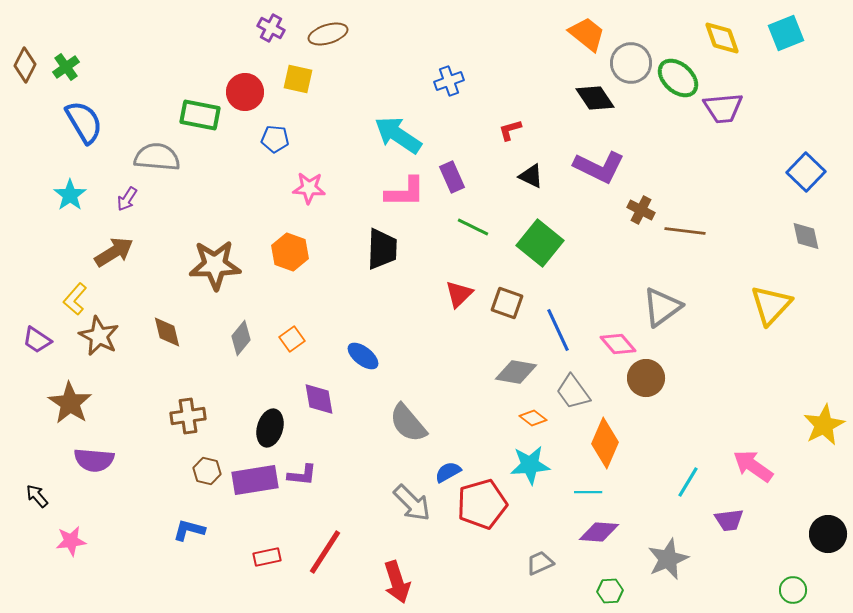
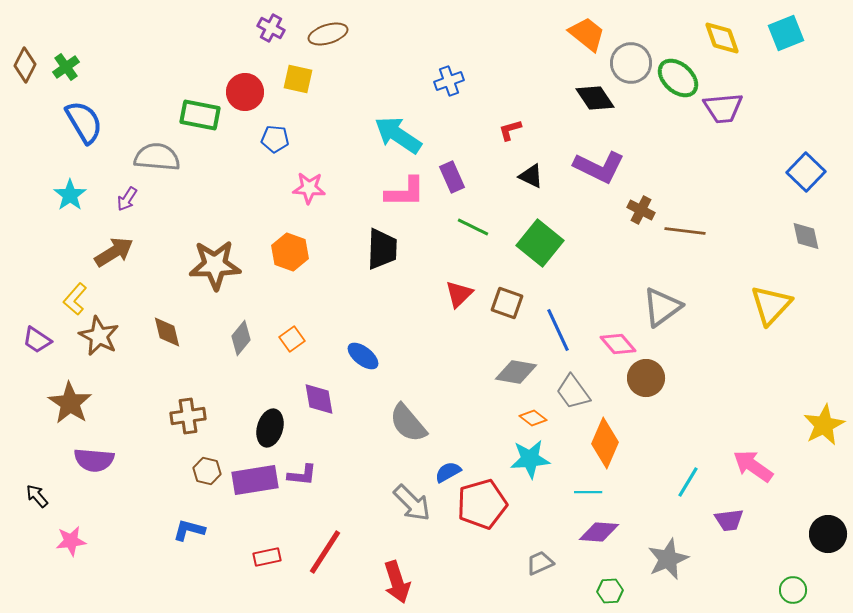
cyan star at (530, 465): moved 6 px up
